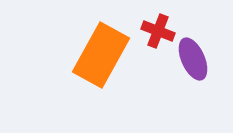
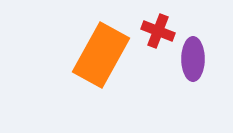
purple ellipse: rotated 24 degrees clockwise
